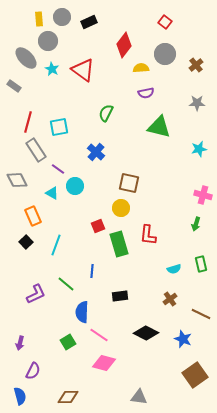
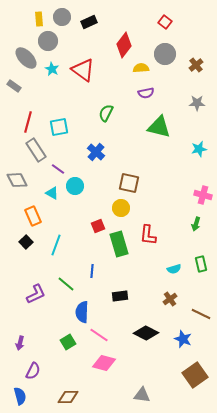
gray triangle at (139, 397): moved 3 px right, 2 px up
